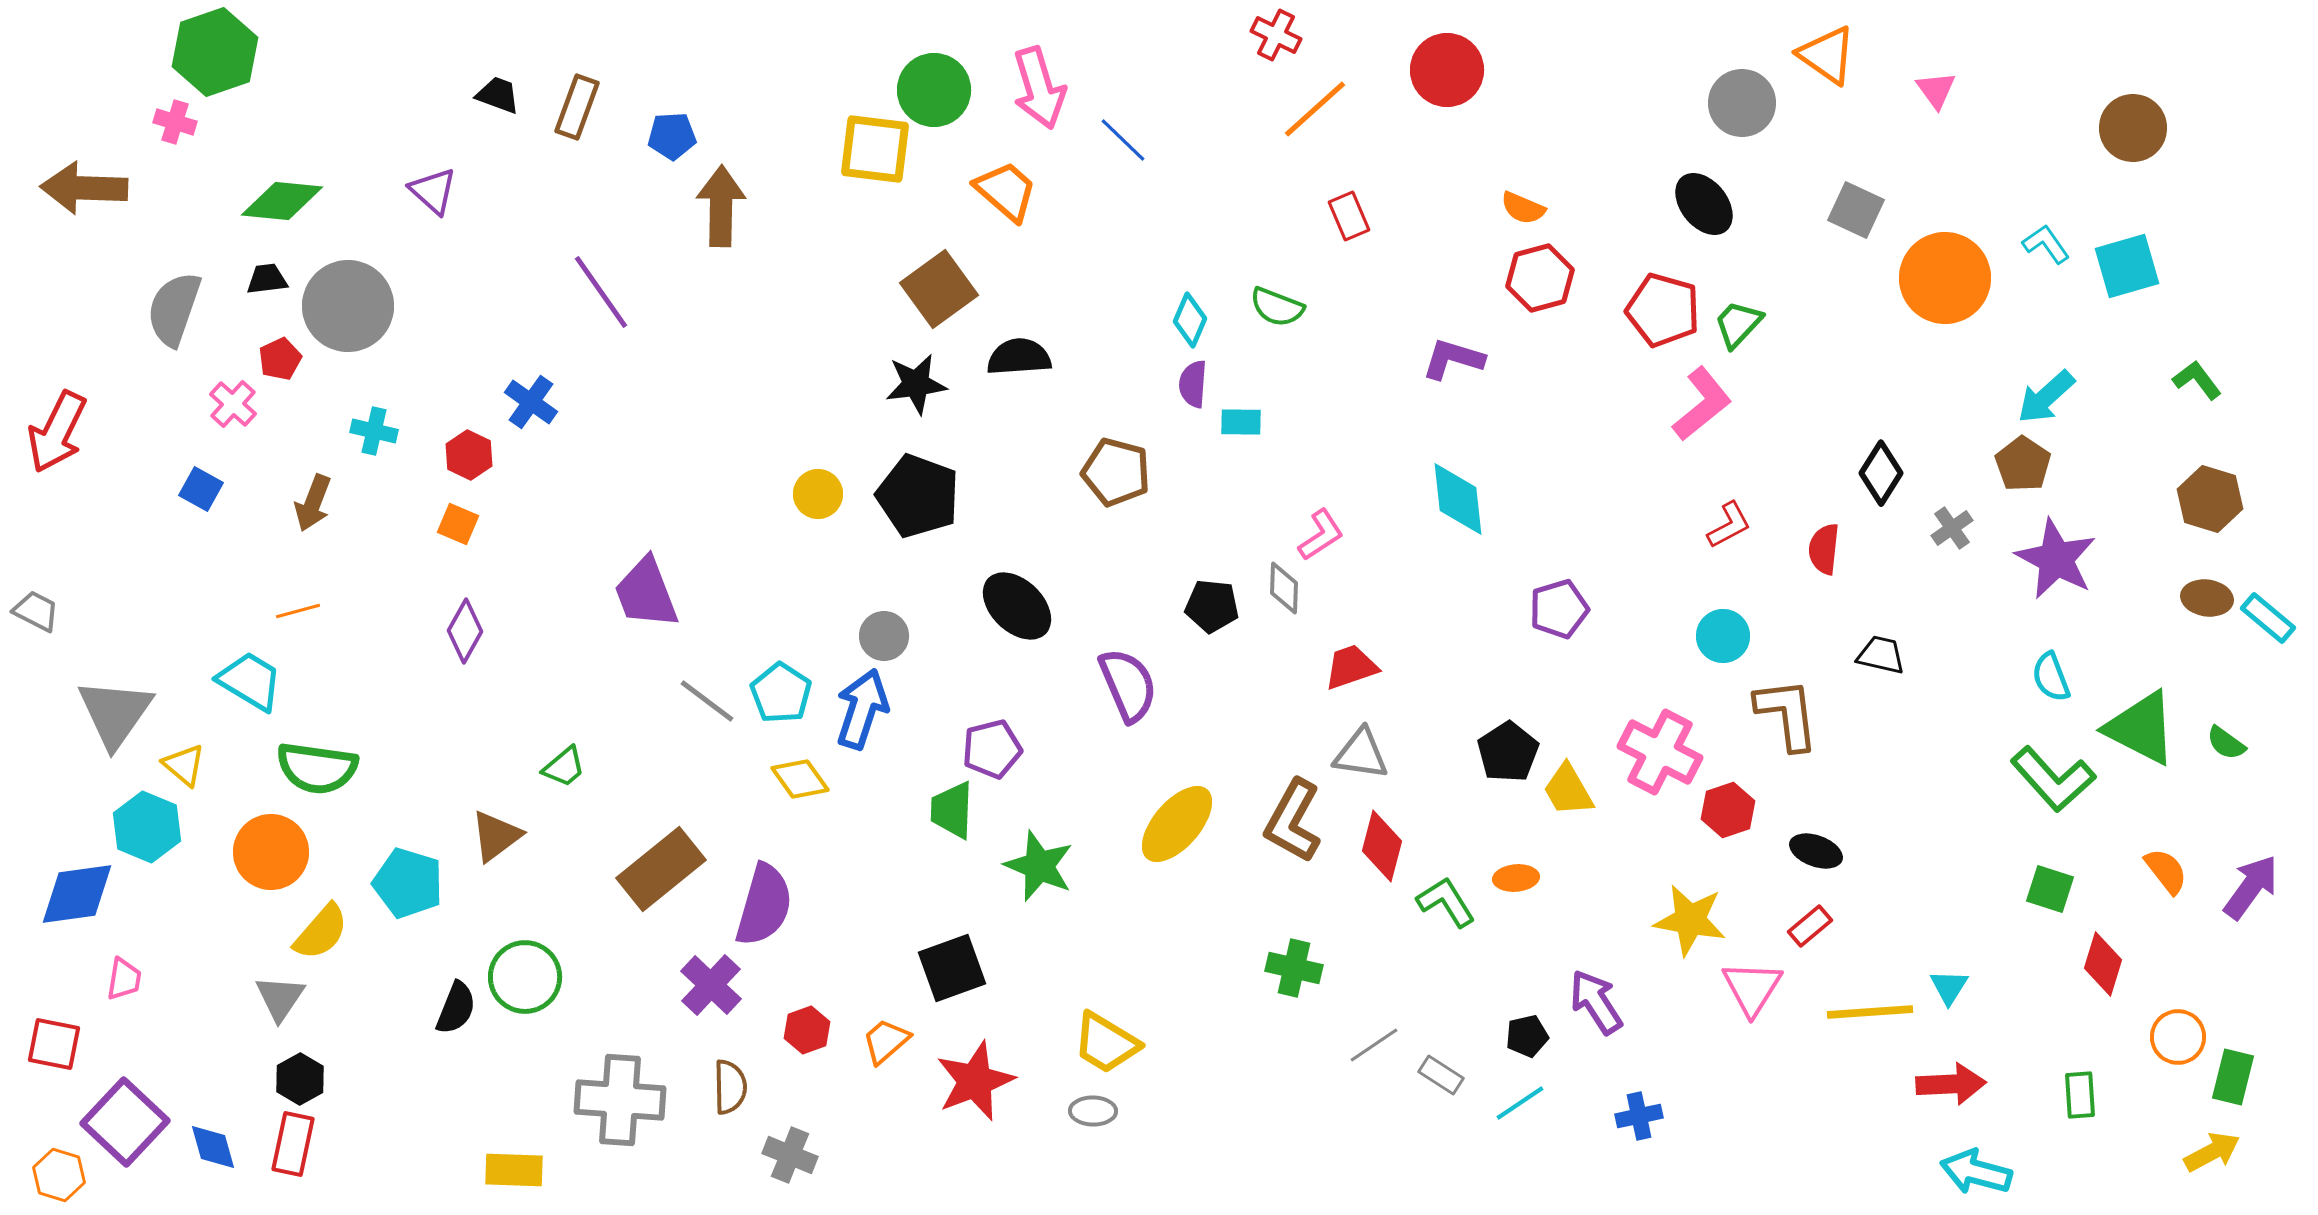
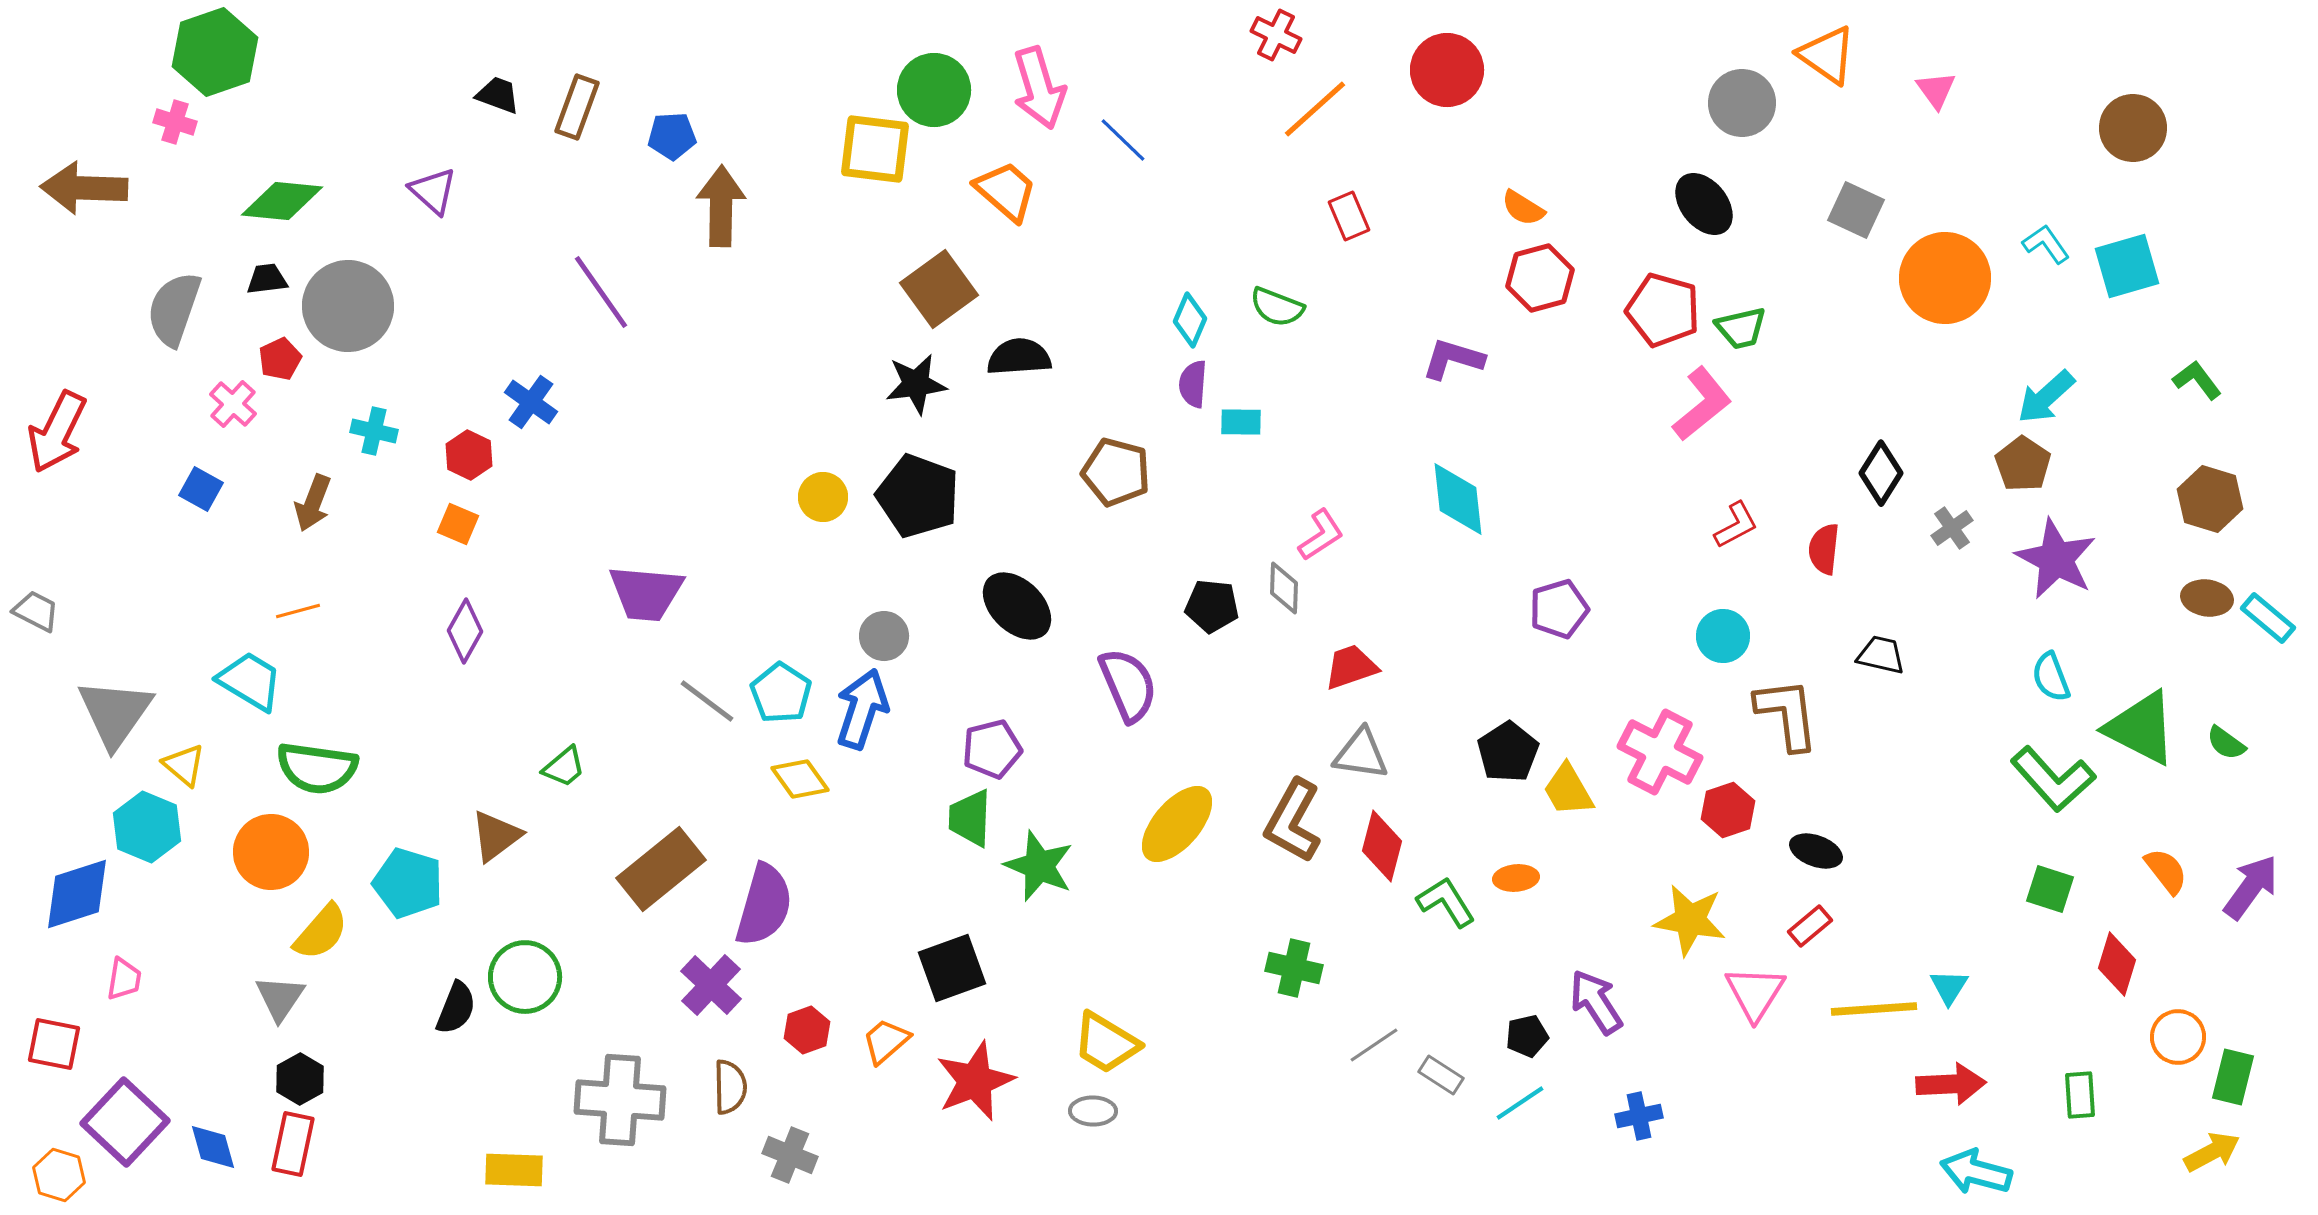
orange semicircle at (1523, 208): rotated 9 degrees clockwise
green trapezoid at (1738, 324): moved 3 px right, 4 px down; rotated 146 degrees counterclockwise
yellow circle at (818, 494): moved 5 px right, 3 px down
red L-shape at (1729, 525): moved 7 px right
purple trapezoid at (646, 593): rotated 64 degrees counterclockwise
green trapezoid at (952, 810): moved 18 px right, 8 px down
blue diamond at (77, 894): rotated 10 degrees counterclockwise
red diamond at (2103, 964): moved 14 px right
pink triangle at (1752, 988): moved 3 px right, 5 px down
yellow line at (1870, 1012): moved 4 px right, 3 px up
